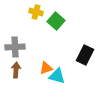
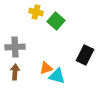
brown arrow: moved 1 px left, 2 px down
